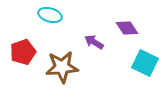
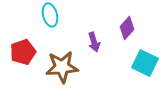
cyan ellipse: rotated 60 degrees clockwise
purple diamond: rotated 75 degrees clockwise
purple arrow: rotated 138 degrees counterclockwise
